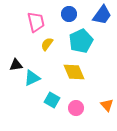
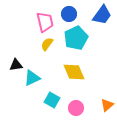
pink trapezoid: moved 9 px right
cyan pentagon: moved 5 px left, 3 px up
orange triangle: rotated 32 degrees clockwise
